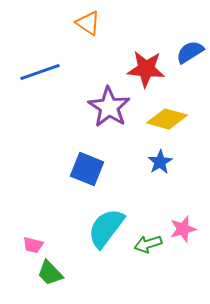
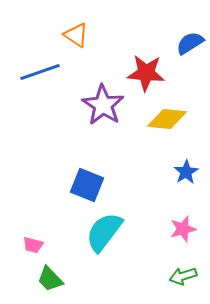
orange triangle: moved 12 px left, 12 px down
blue semicircle: moved 9 px up
red star: moved 4 px down
purple star: moved 6 px left, 2 px up
yellow diamond: rotated 9 degrees counterclockwise
blue star: moved 26 px right, 10 px down
blue square: moved 16 px down
cyan semicircle: moved 2 px left, 4 px down
green arrow: moved 35 px right, 32 px down
green trapezoid: moved 6 px down
